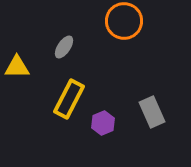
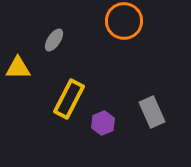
gray ellipse: moved 10 px left, 7 px up
yellow triangle: moved 1 px right, 1 px down
